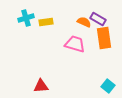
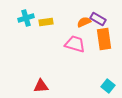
orange semicircle: rotated 48 degrees counterclockwise
orange rectangle: moved 1 px down
